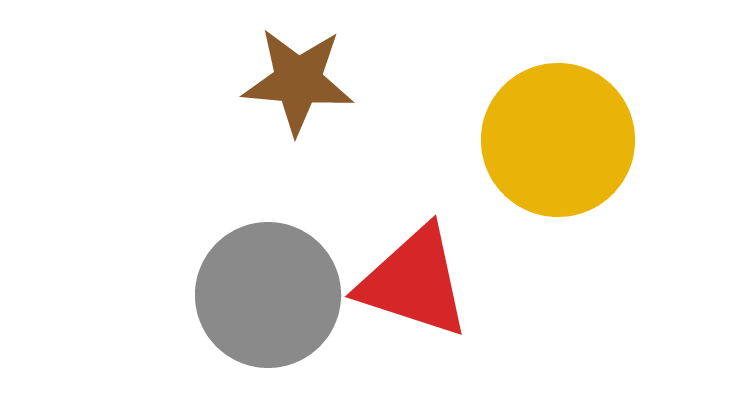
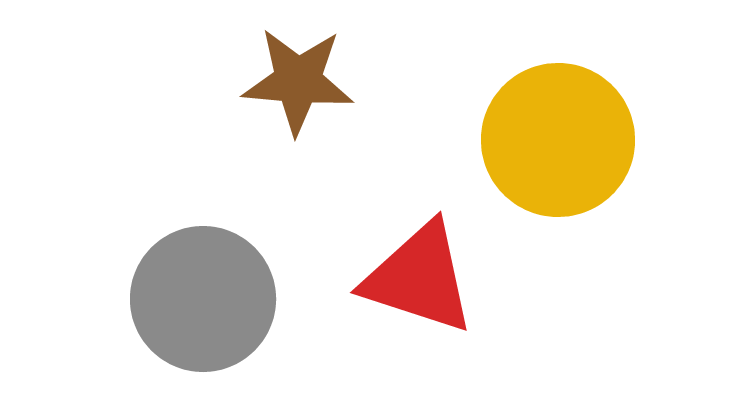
red triangle: moved 5 px right, 4 px up
gray circle: moved 65 px left, 4 px down
